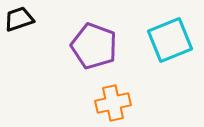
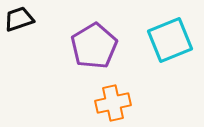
purple pentagon: rotated 21 degrees clockwise
